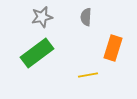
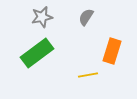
gray semicircle: rotated 30 degrees clockwise
orange rectangle: moved 1 px left, 3 px down
